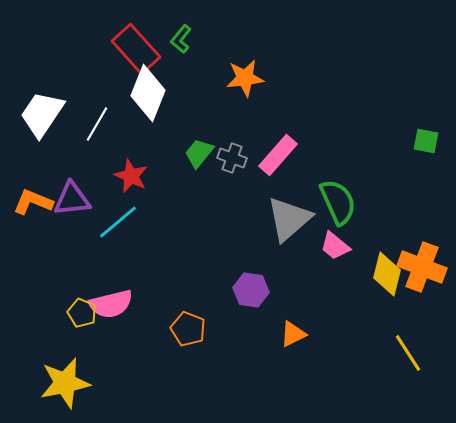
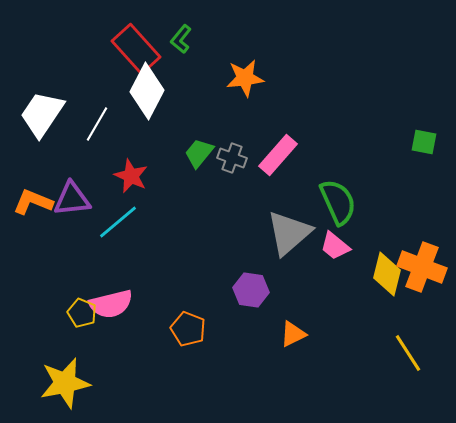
white diamond: moved 1 px left, 2 px up; rotated 6 degrees clockwise
green square: moved 2 px left, 1 px down
gray triangle: moved 14 px down
